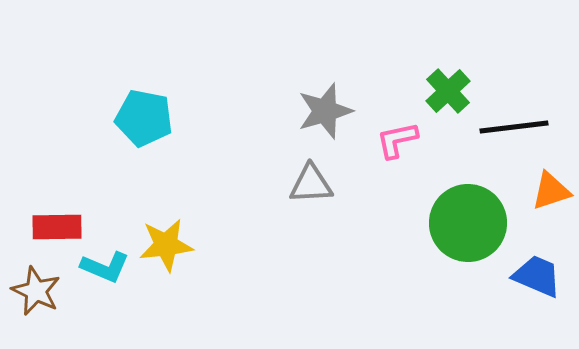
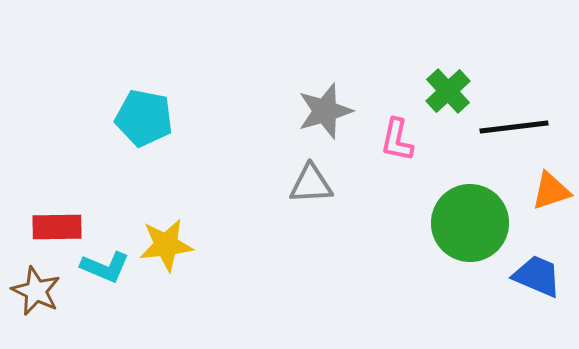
pink L-shape: rotated 66 degrees counterclockwise
green circle: moved 2 px right
